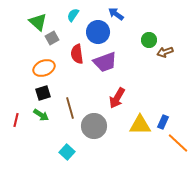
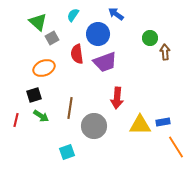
blue circle: moved 2 px down
green circle: moved 1 px right, 2 px up
brown arrow: rotated 105 degrees clockwise
black square: moved 9 px left, 2 px down
red arrow: rotated 25 degrees counterclockwise
brown line: rotated 25 degrees clockwise
green arrow: moved 1 px down
blue rectangle: rotated 56 degrees clockwise
orange line: moved 2 px left, 4 px down; rotated 15 degrees clockwise
cyan square: rotated 28 degrees clockwise
